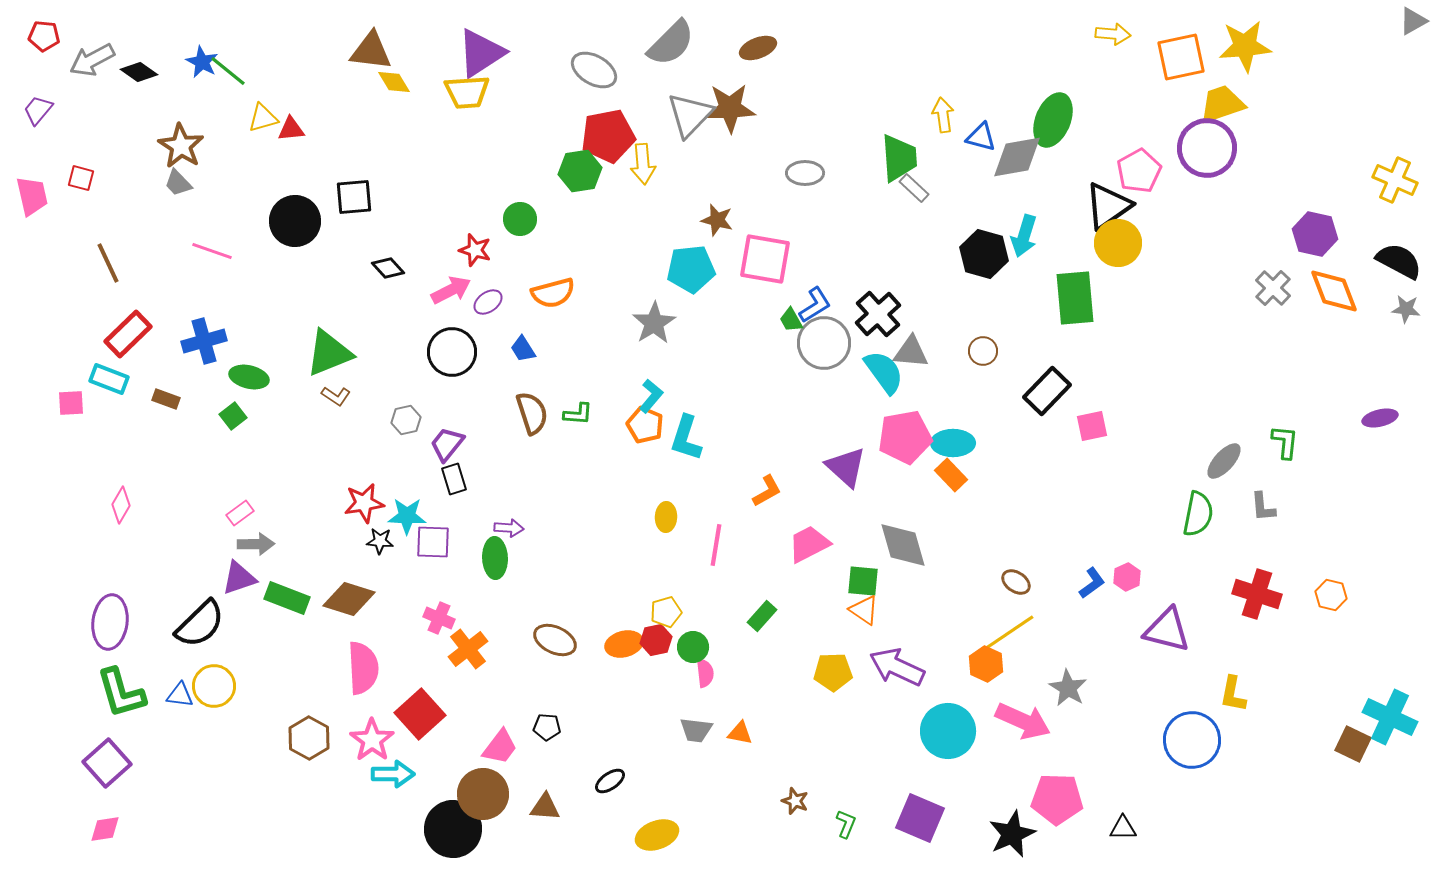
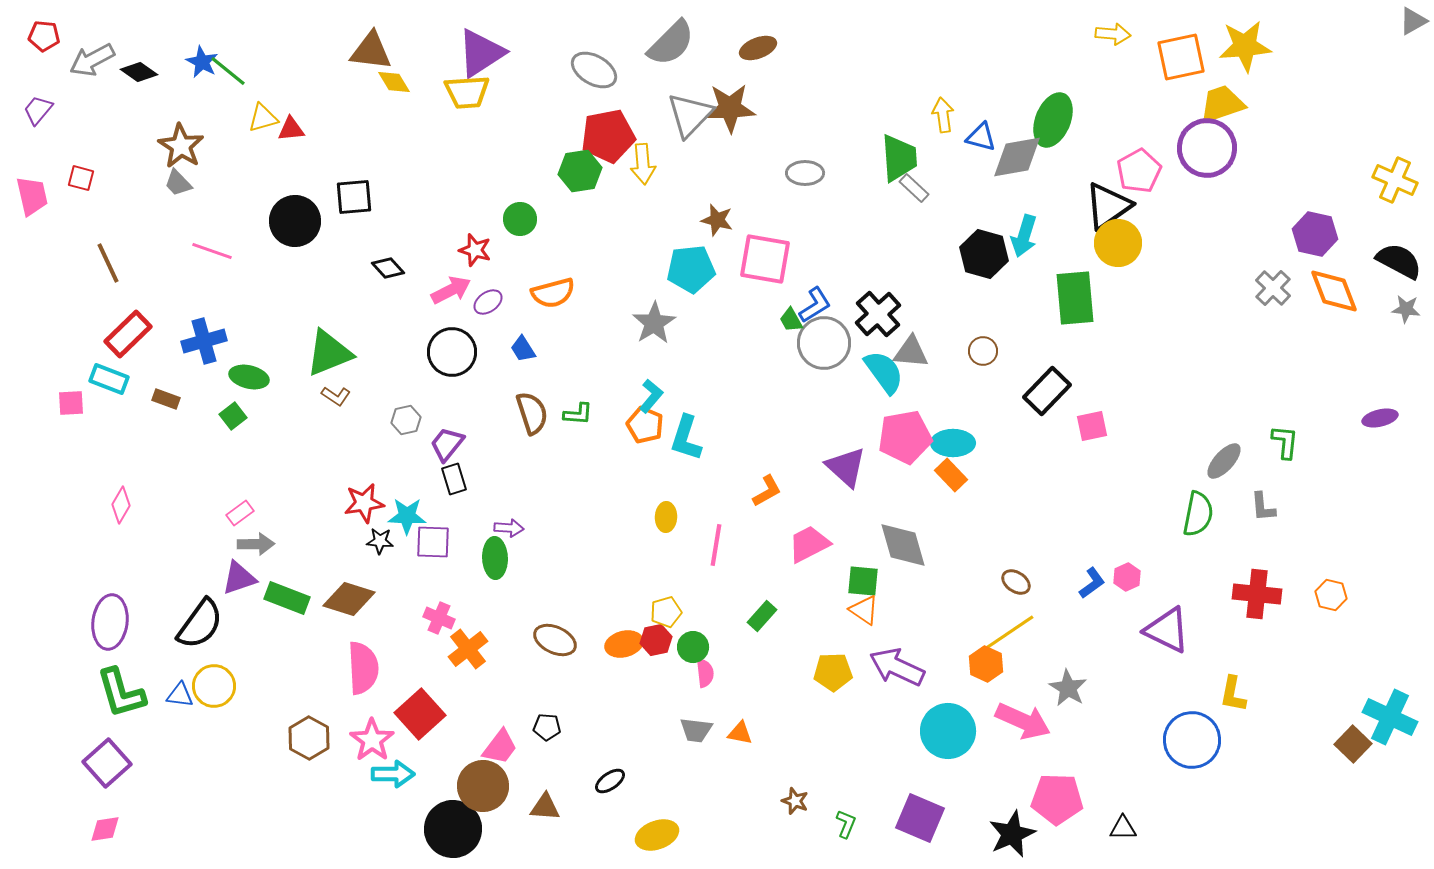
red cross at (1257, 594): rotated 12 degrees counterclockwise
black semicircle at (200, 624): rotated 10 degrees counterclockwise
purple triangle at (1167, 630): rotated 12 degrees clockwise
brown square at (1353, 744): rotated 18 degrees clockwise
brown circle at (483, 794): moved 8 px up
